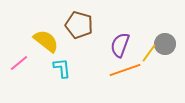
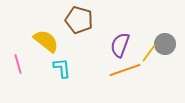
brown pentagon: moved 5 px up
pink line: moved 1 px left, 1 px down; rotated 66 degrees counterclockwise
